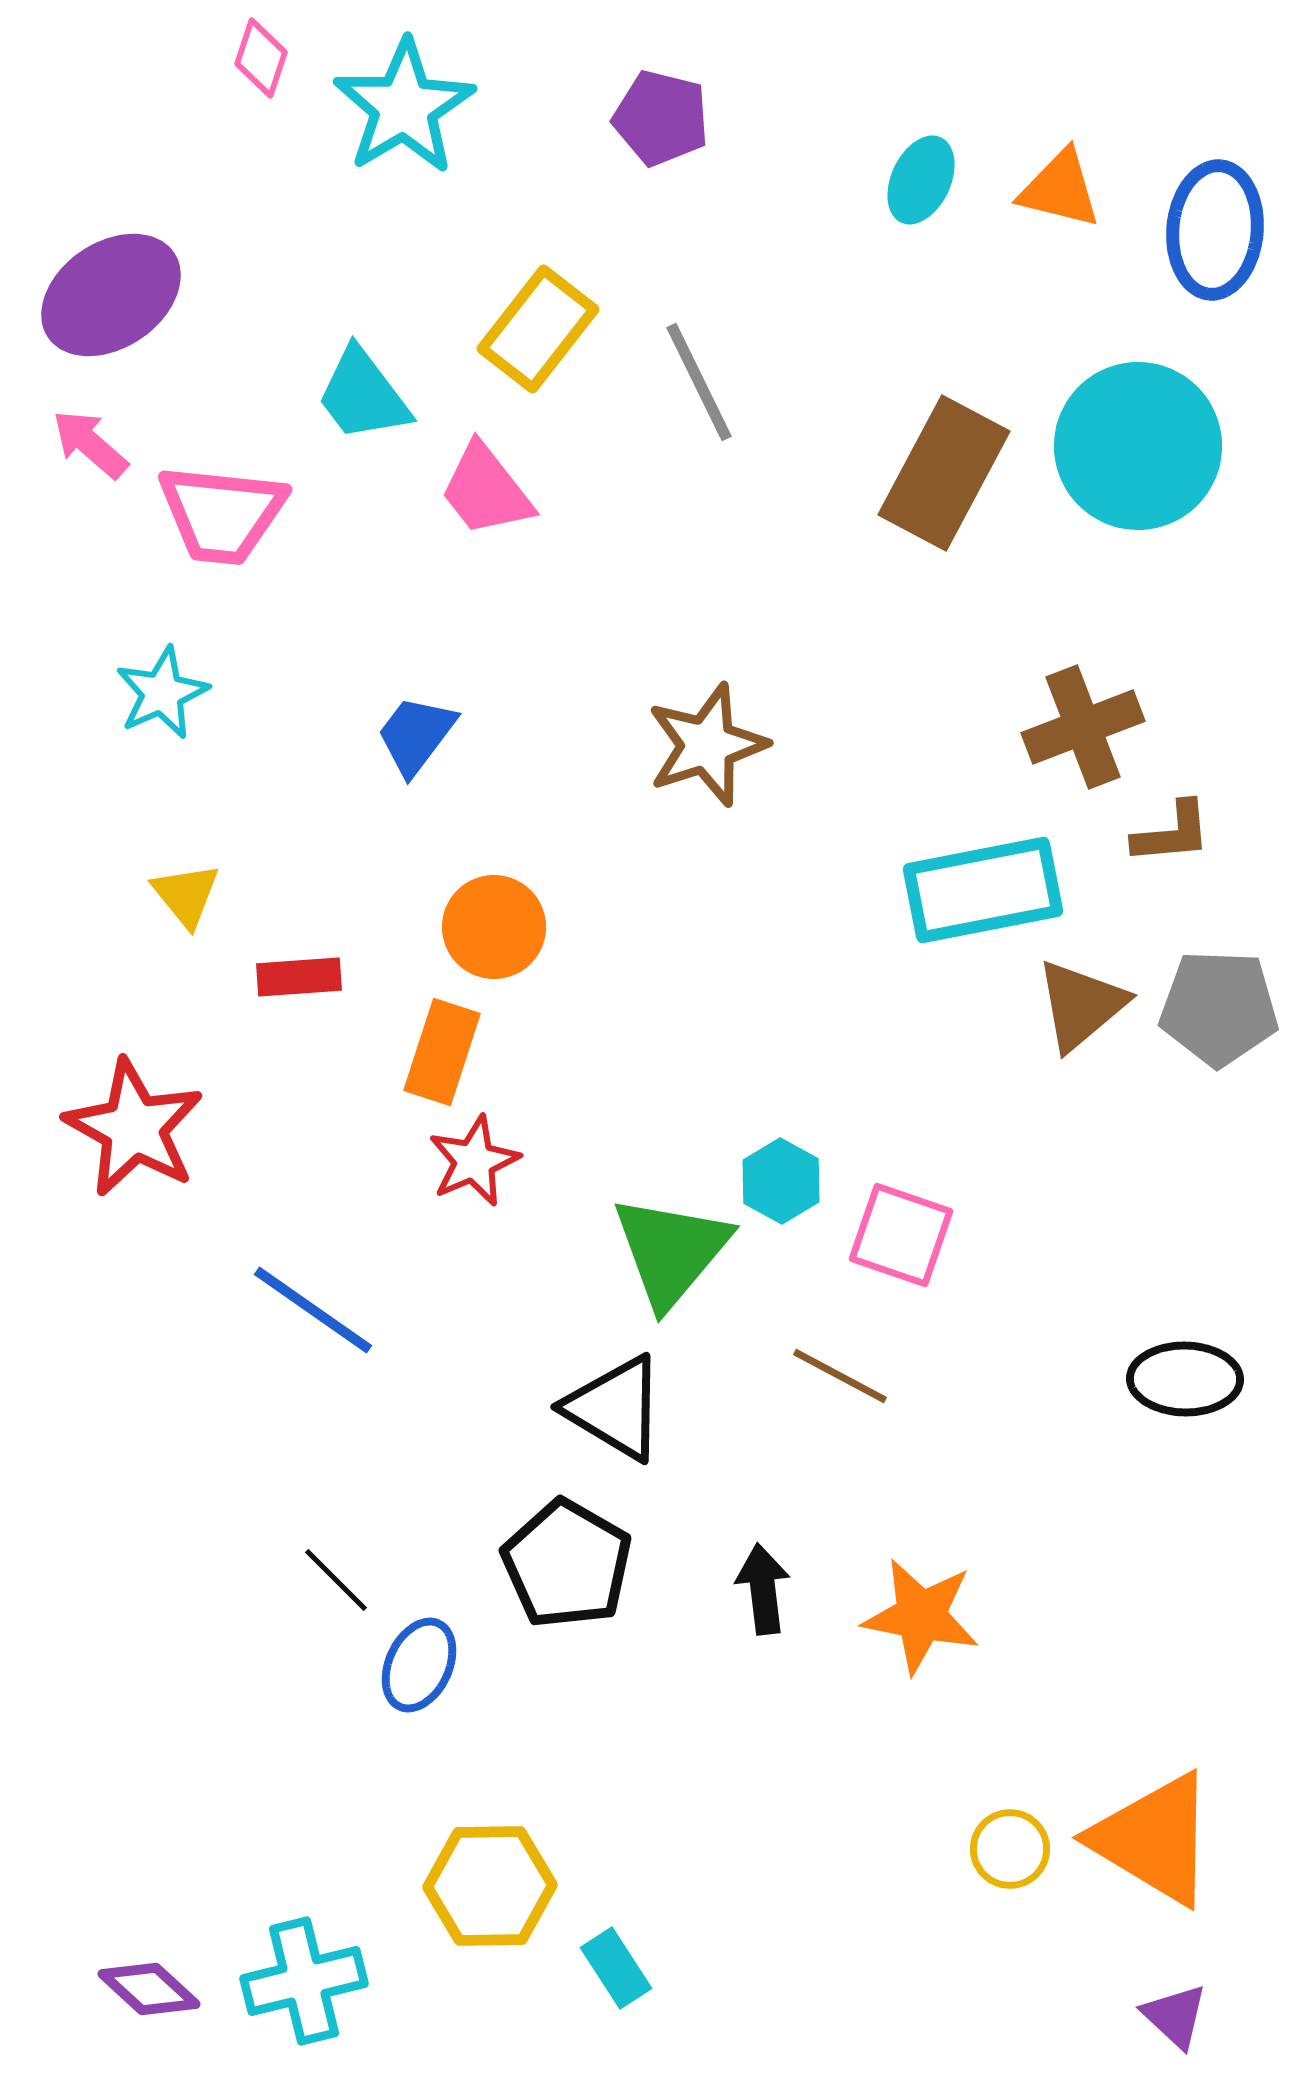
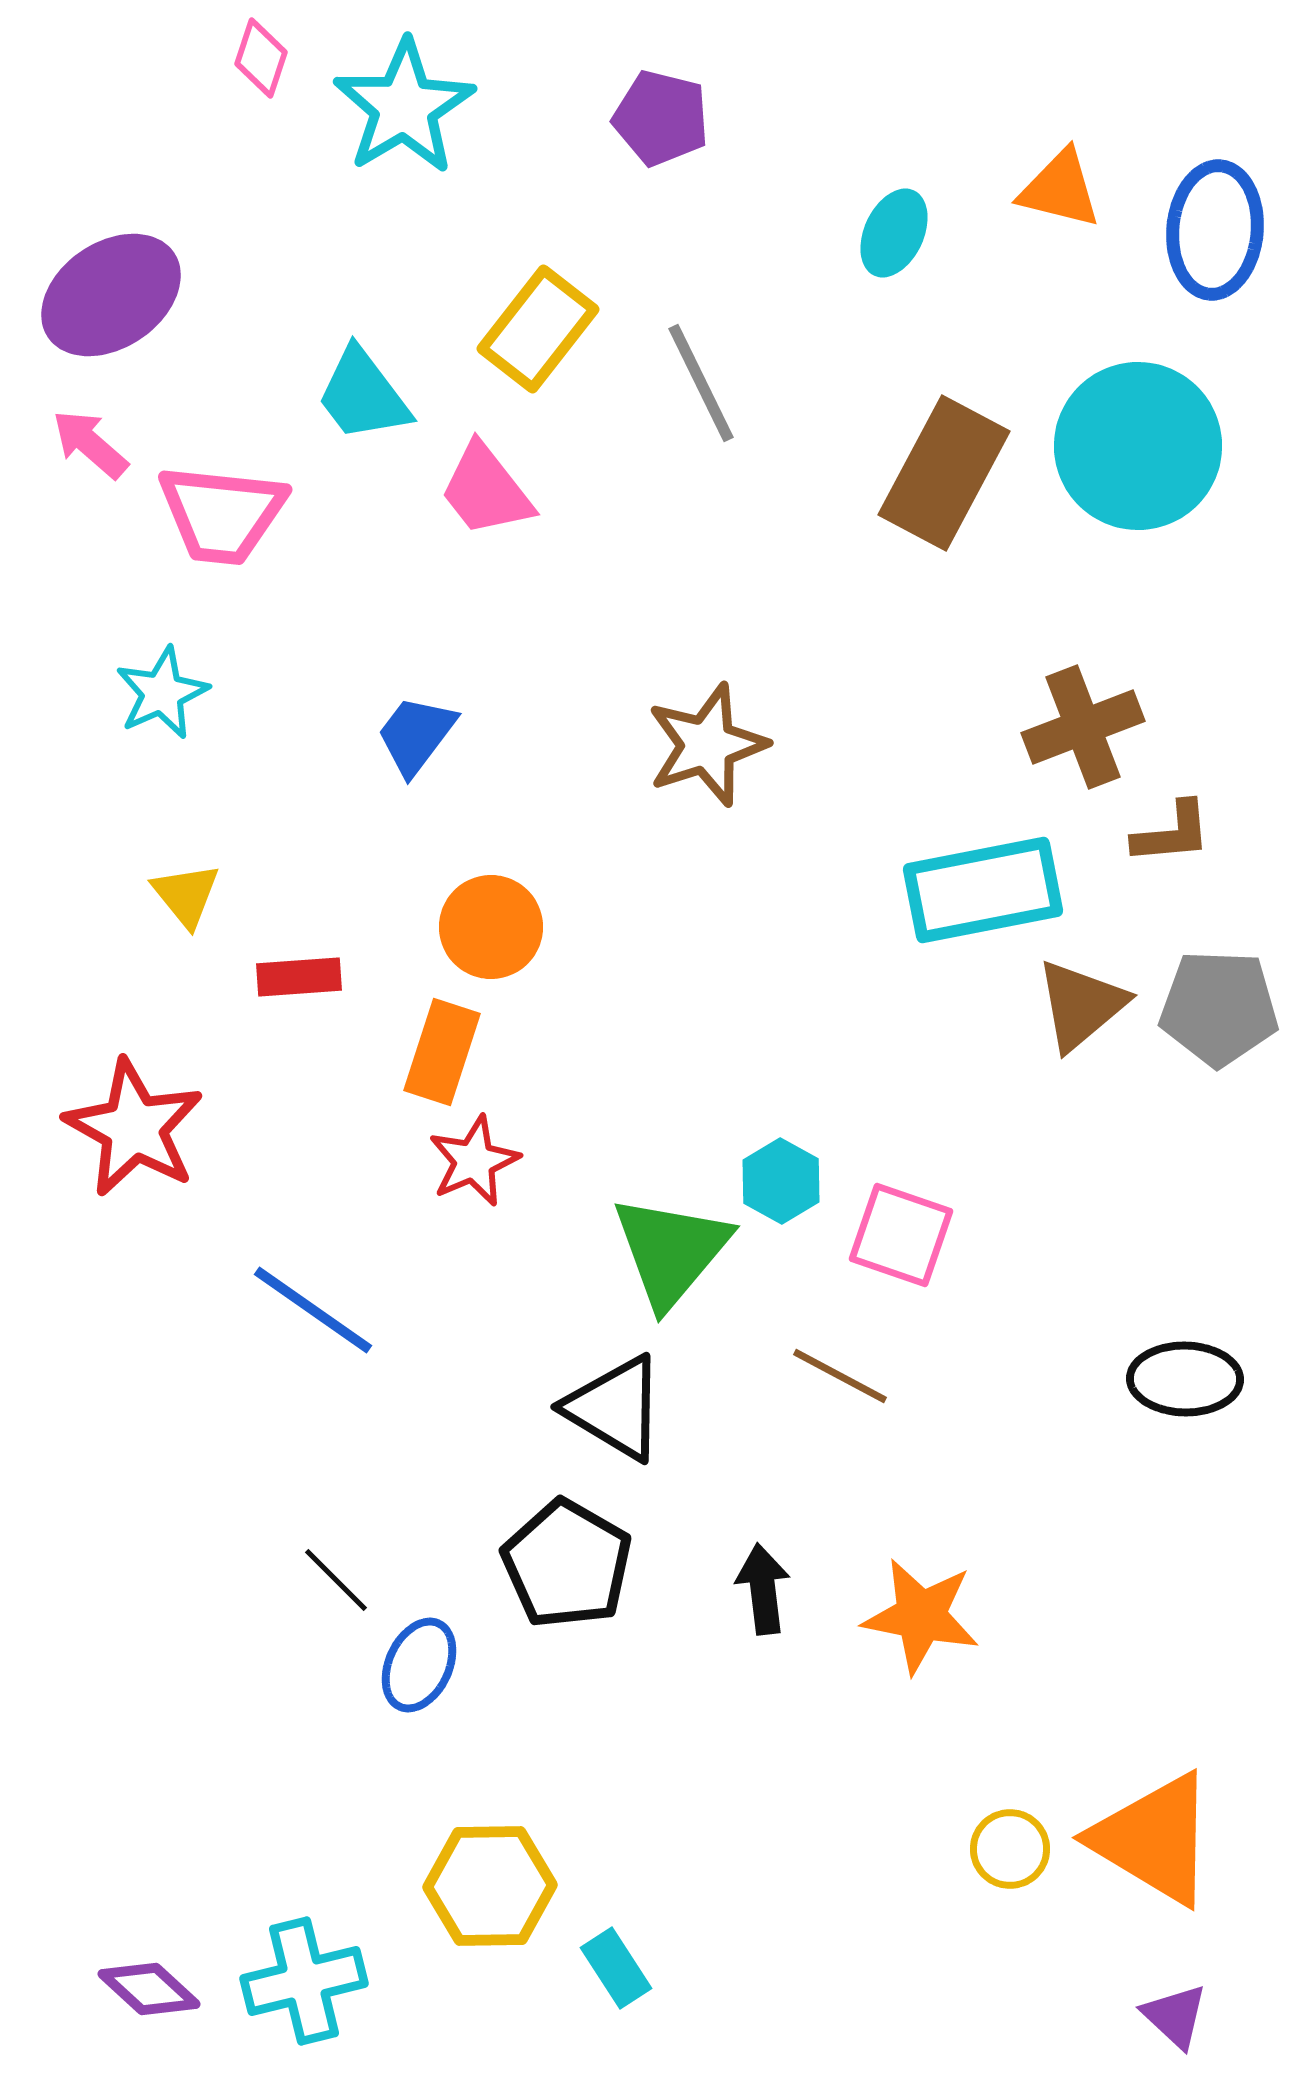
cyan ellipse at (921, 180): moved 27 px left, 53 px down
gray line at (699, 382): moved 2 px right, 1 px down
orange circle at (494, 927): moved 3 px left
